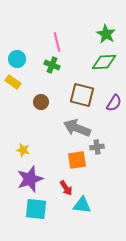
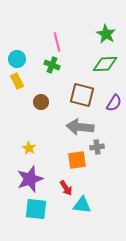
green diamond: moved 1 px right, 2 px down
yellow rectangle: moved 4 px right, 1 px up; rotated 28 degrees clockwise
gray arrow: moved 3 px right, 1 px up; rotated 16 degrees counterclockwise
yellow star: moved 6 px right, 2 px up; rotated 16 degrees clockwise
